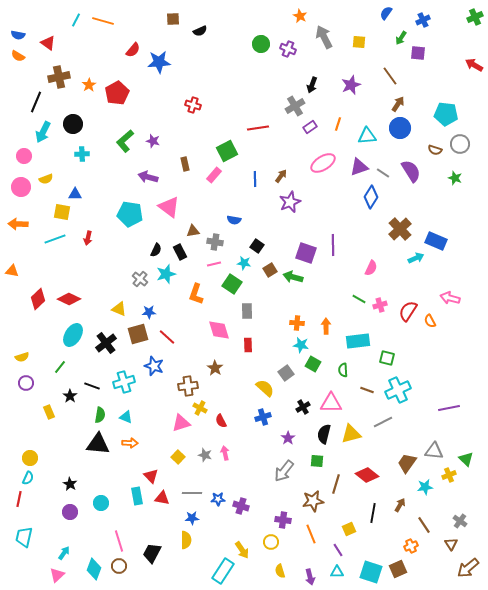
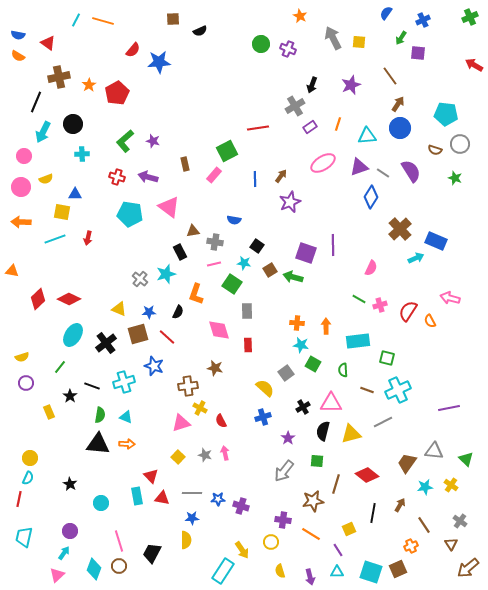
green cross at (475, 17): moved 5 px left
gray arrow at (324, 37): moved 9 px right, 1 px down
red cross at (193, 105): moved 76 px left, 72 px down
orange arrow at (18, 224): moved 3 px right, 2 px up
black semicircle at (156, 250): moved 22 px right, 62 px down
brown star at (215, 368): rotated 21 degrees counterclockwise
black semicircle at (324, 434): moved 1 px left, 3 px up
orange arrow at (130, 443): moved 3 px left, 1 px down
yellow cross at (449, 475): moved 2 px right, 10 px down; rotated 32 degrees counterclockwise
purple circle at (70, 512): moved 19 px down
orange line at (311, 534): rotated 36 degrees counterclockwise
